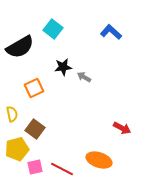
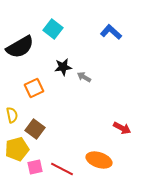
yellow semicircle: moved 1 px down
